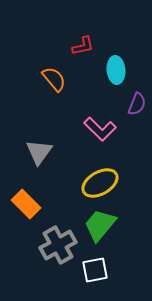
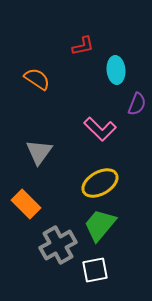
orange semicircle: moved 17 px left; rotated 16 degrees counterclockwise
